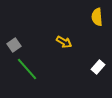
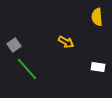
yellow arrow: moved 2 px right
white rectangle: rotated 56 degrees clockwise
